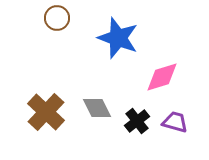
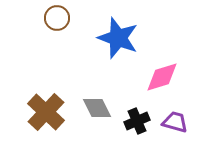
black cross: rotated 15 degrees clockwise
